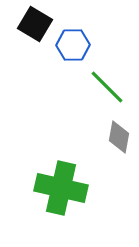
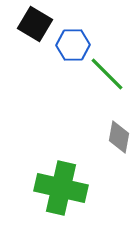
green line: moved 13 px up
